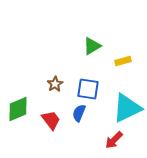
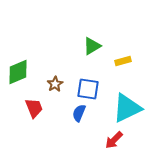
green diamond: moved 37 px up
red trapezoid: moved 17 px left, 12 px up; rotated 15 degrees clockwise
